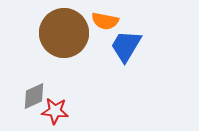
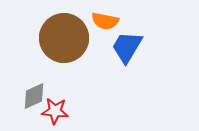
brown circle: moved 5 px down
blue trapezoid: moved 1 px right, 1 px down
